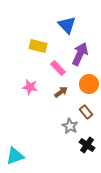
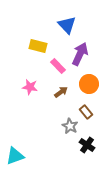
pink rectangle: moved 2 px up
